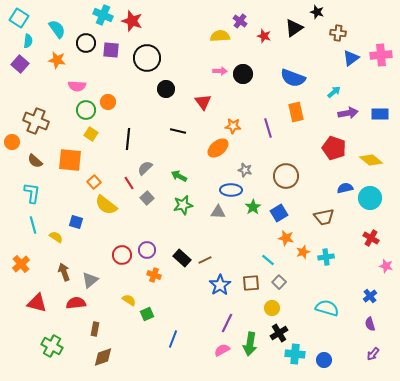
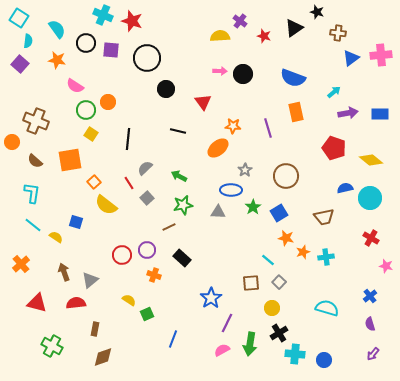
pink semicircle at (77, 86): moved 2 px left; rotated 30 degrees clockwise
orange square at (70, 160): rotated 15 degrees counterclockwise
gray star at (245, 170): rotated 24 degrees clockwise
cyan line at (33, 225): rotated 36 degrees counterclockwise
brown line at (205, 260): moved 36 px left, 33 px up
blue star at (220, 285): moved 9 px left, 13 px down
